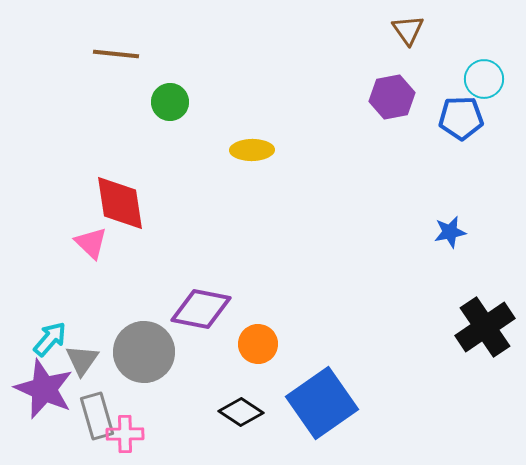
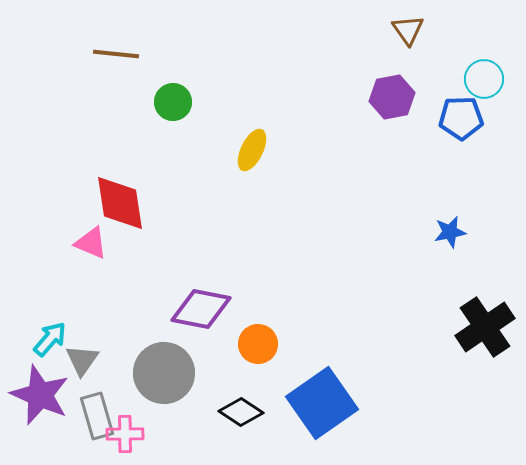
green circle: moved 3 px right
yellow ellipse: rotated 63 degrees counterclockwise
pink triangle: rotated 21 degrees counterclockwise
gray circle: moved 20 px right, 21 px down
purple star: moved 4 px left, 6 px down
